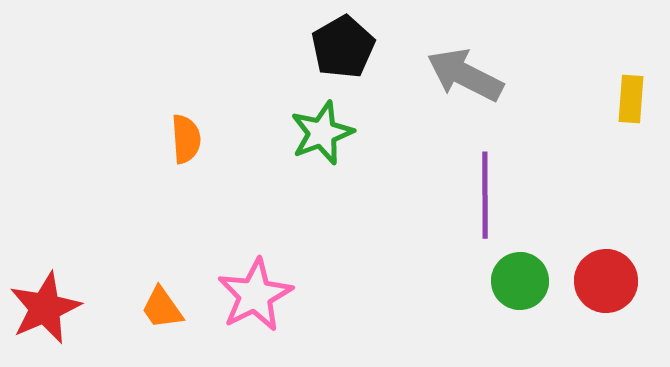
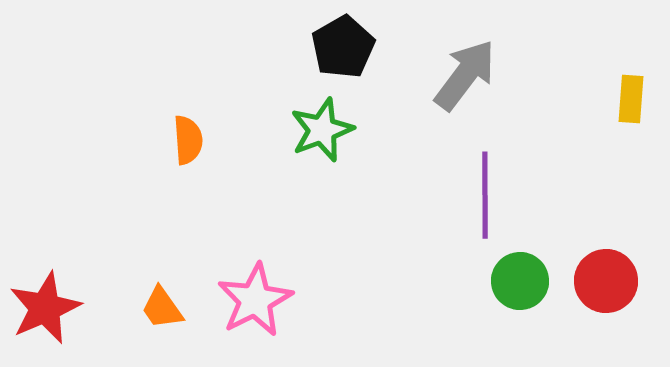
gray arrow: rotated 100 degrees clockwise
green star: moved 3 px up
orange semicircle: moved 2 px right, 1 px down
pink star: moved 5 px down
